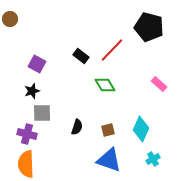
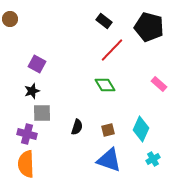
black rectangle: moved 23 px right, 35 px up
